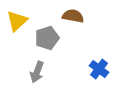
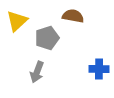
blue cross: rotated 36 degrees counterclockwise
